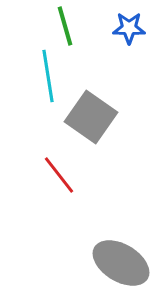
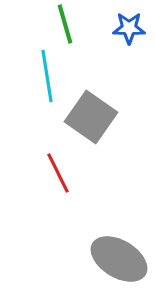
green line: moved 2 px up
cyan line: moved 1 px left
red line: moved 1 px left, 2 px up; rotated 12 degrees clockwise
gray ellipse: moved 2 px left, 4 px up
